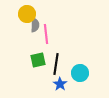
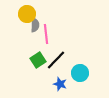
green square: rotated 21 degrees counterclockwise
black line: moved 4 px up; rotated 35 degrees clockwise
blue star: rotated 16 degrees counterclockwise
